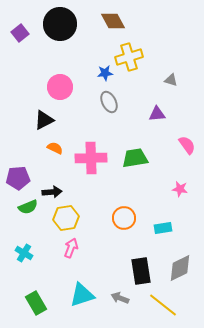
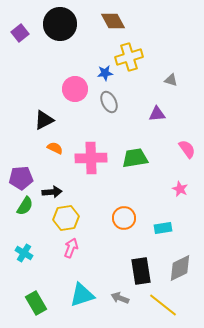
pink circle: moved 15 px right, 2 px down
pink semicircle: moved 4 px down
purple pentagon: moved 3 px right
pink star: rotated 14 degrees clockwise
green semicircle: moved 3 px left, 1 px up; rotated 36 degrees counterclockwise
